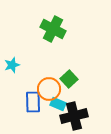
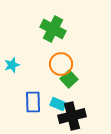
orange circle: moved 12 px right, 25 px up
black cross: moved 2 px left
